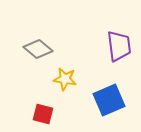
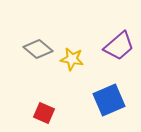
purple trapezoid: rotated 56 degrees clockwise
yellow star: moved 7 px right, 20 px up
red square: moved 1 px right, 1 px up; rotated 10 degrees clockwise
